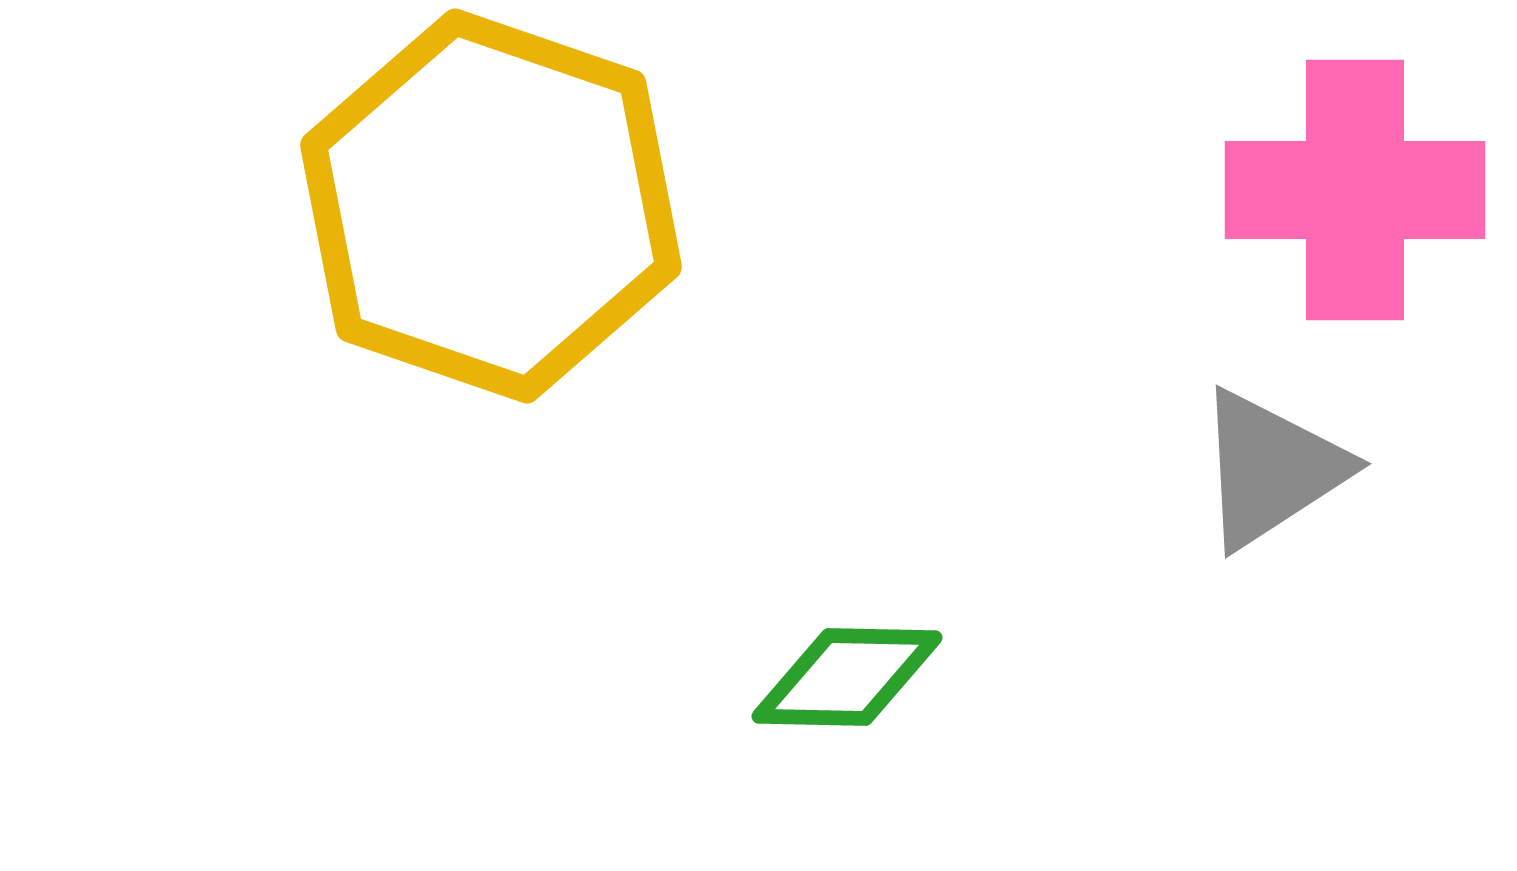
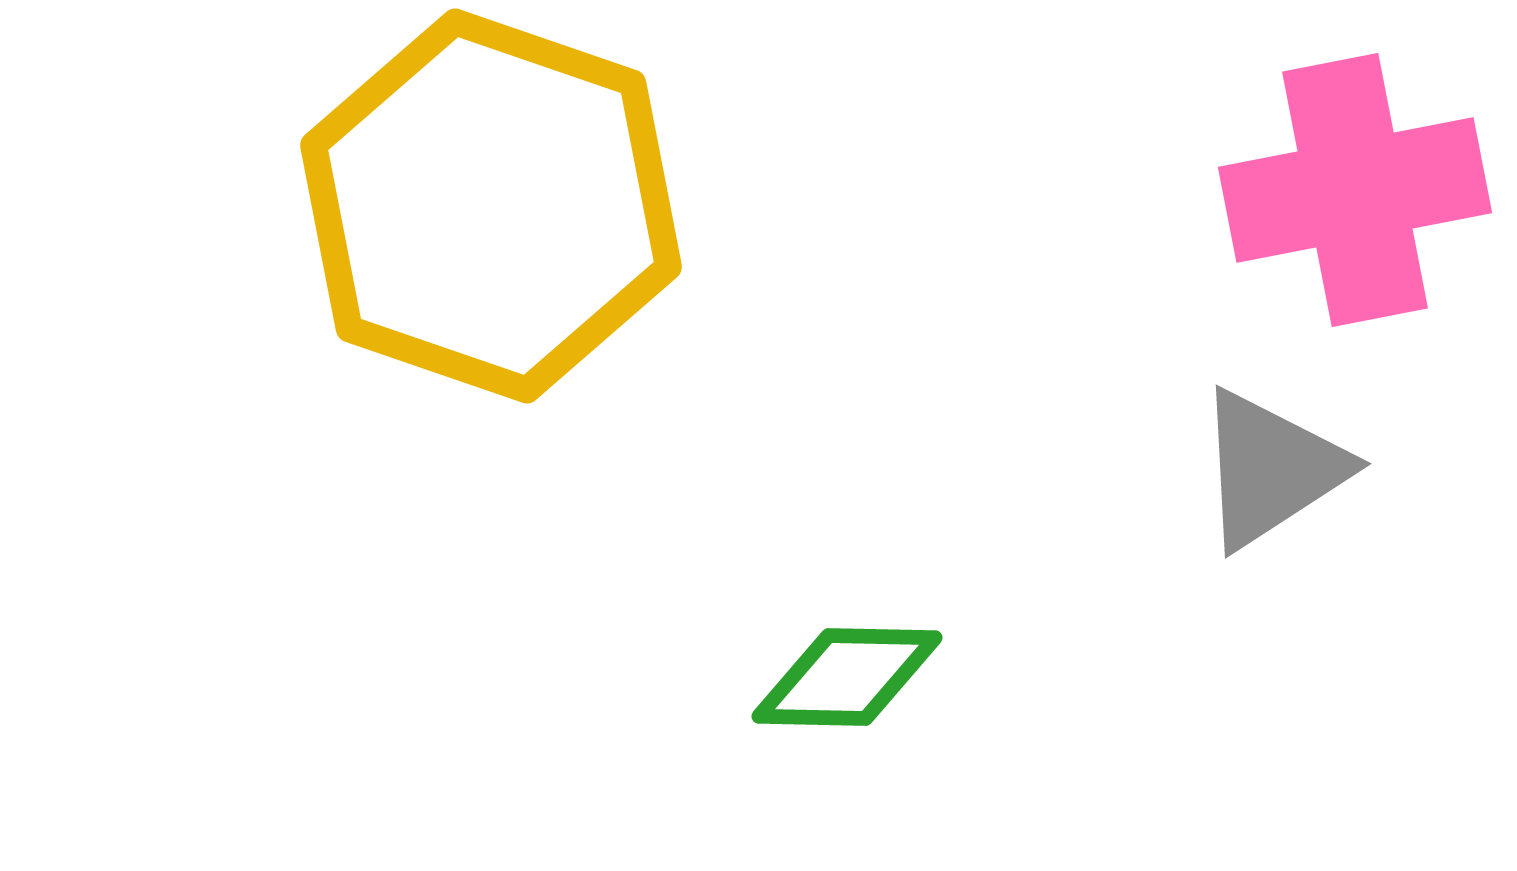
pink cross: rotated 11 degrees counterclockwise
